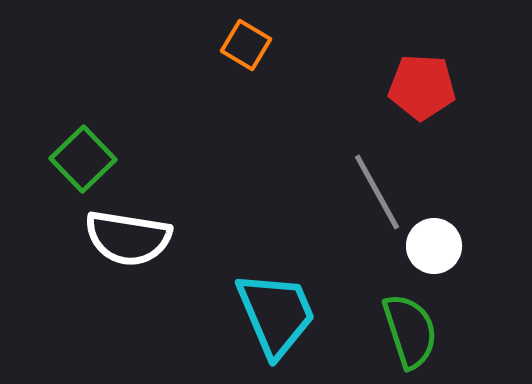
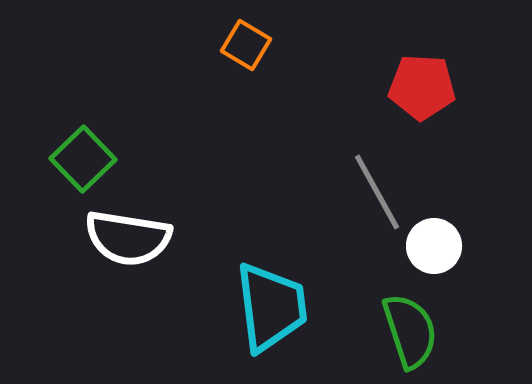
cyan trapezoid: moved 5 px left, 7 px up; rotated 16 degrees clockwise
